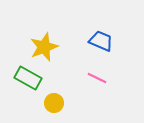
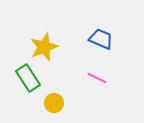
blue trapezoid: moved 2 px up
green rectangle: rotated 28 degrees clockwise
